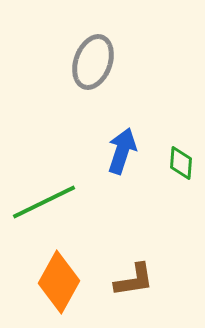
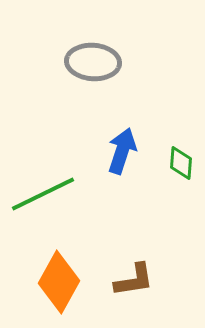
gray ellipse: rotated 74 degrees clockwise
green line: moved 1 px left, 8 px up
